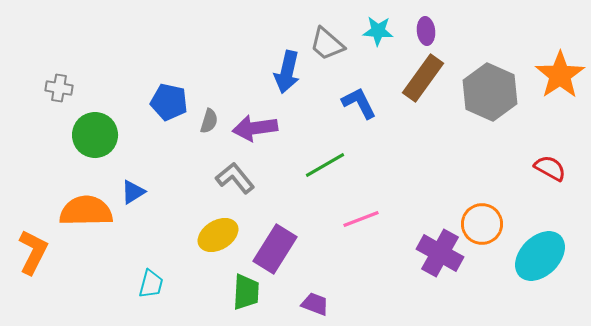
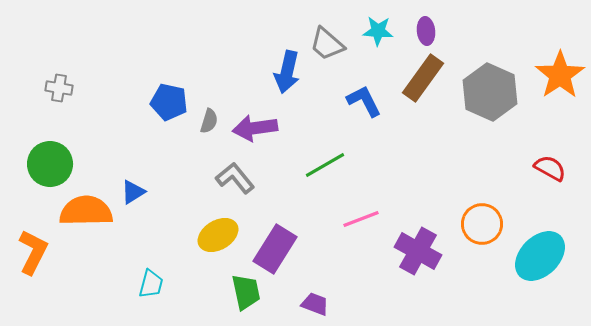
blue L-shape: moved 5 px right, 2 px up
green circle: moved 45 px left, 29 px down
purple cross: moved 22 px left, 2 px up
green trapezoid: rotated 15 degrees counterclockwise
